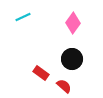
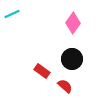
cyan line: moved 11 px left, 3 px up
red rectangle: moved 1 px right, 2 px up
red semicircle: moved 1 px right
